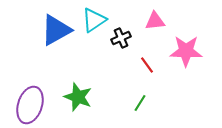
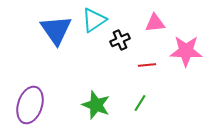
pink triangle: moved 2 px down
blue triangle: rotated 36 degrees counterclockwise
black cross: moved 1 px left, 2 px down
red line: rotated 60 degrees counterclockwise
green star: moved 18 px right, 8 px down
